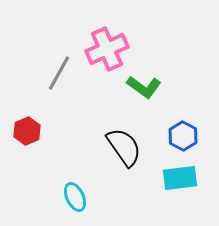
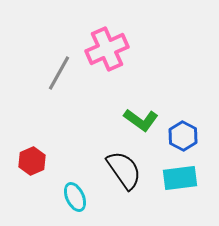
green L-shape: moved 3 px left, 33 px down
red hexagon: moved 5 px right, 30 px down
black semicircle: moved 23 px down
